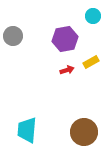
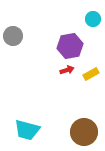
cyan circle: moved 3 px down
purple hexagon: moved 5 px right, 7 px down
yellow rectangle: moved 12 px down
cyan trapezoid: rotated 80 degrees counterclockwise
